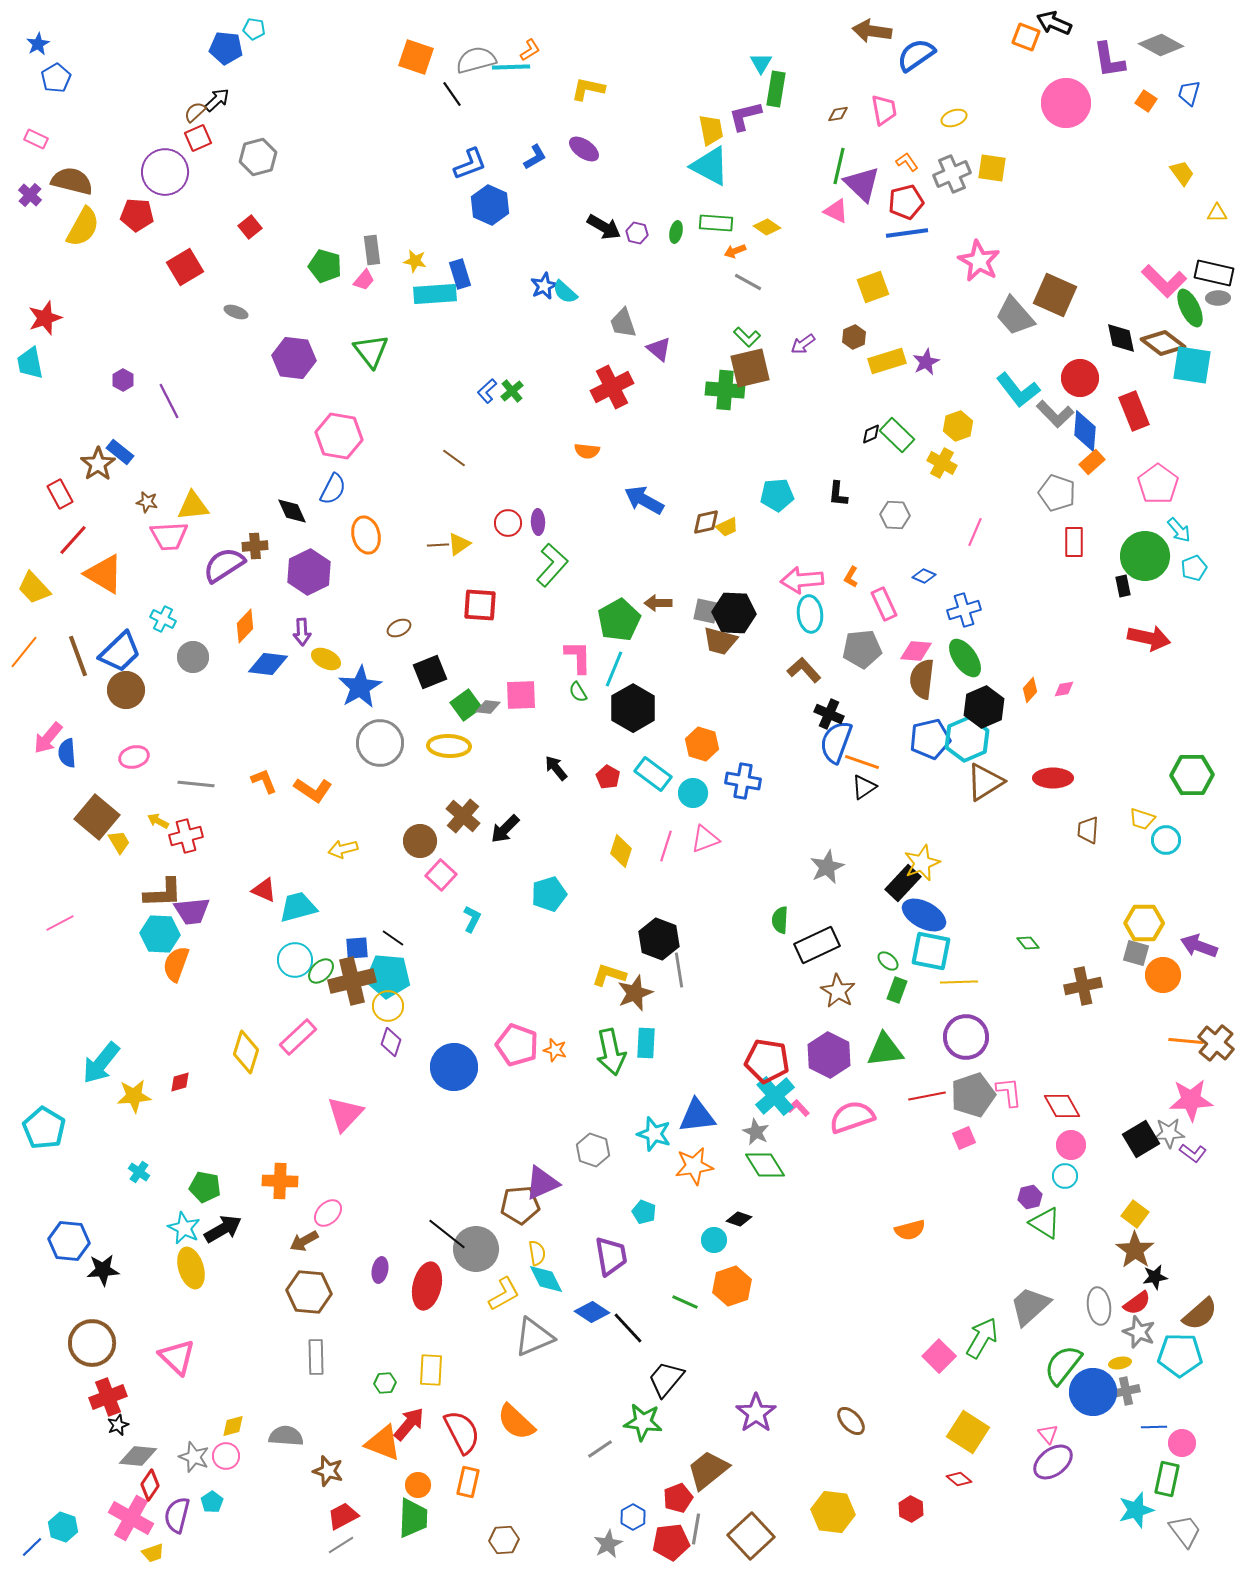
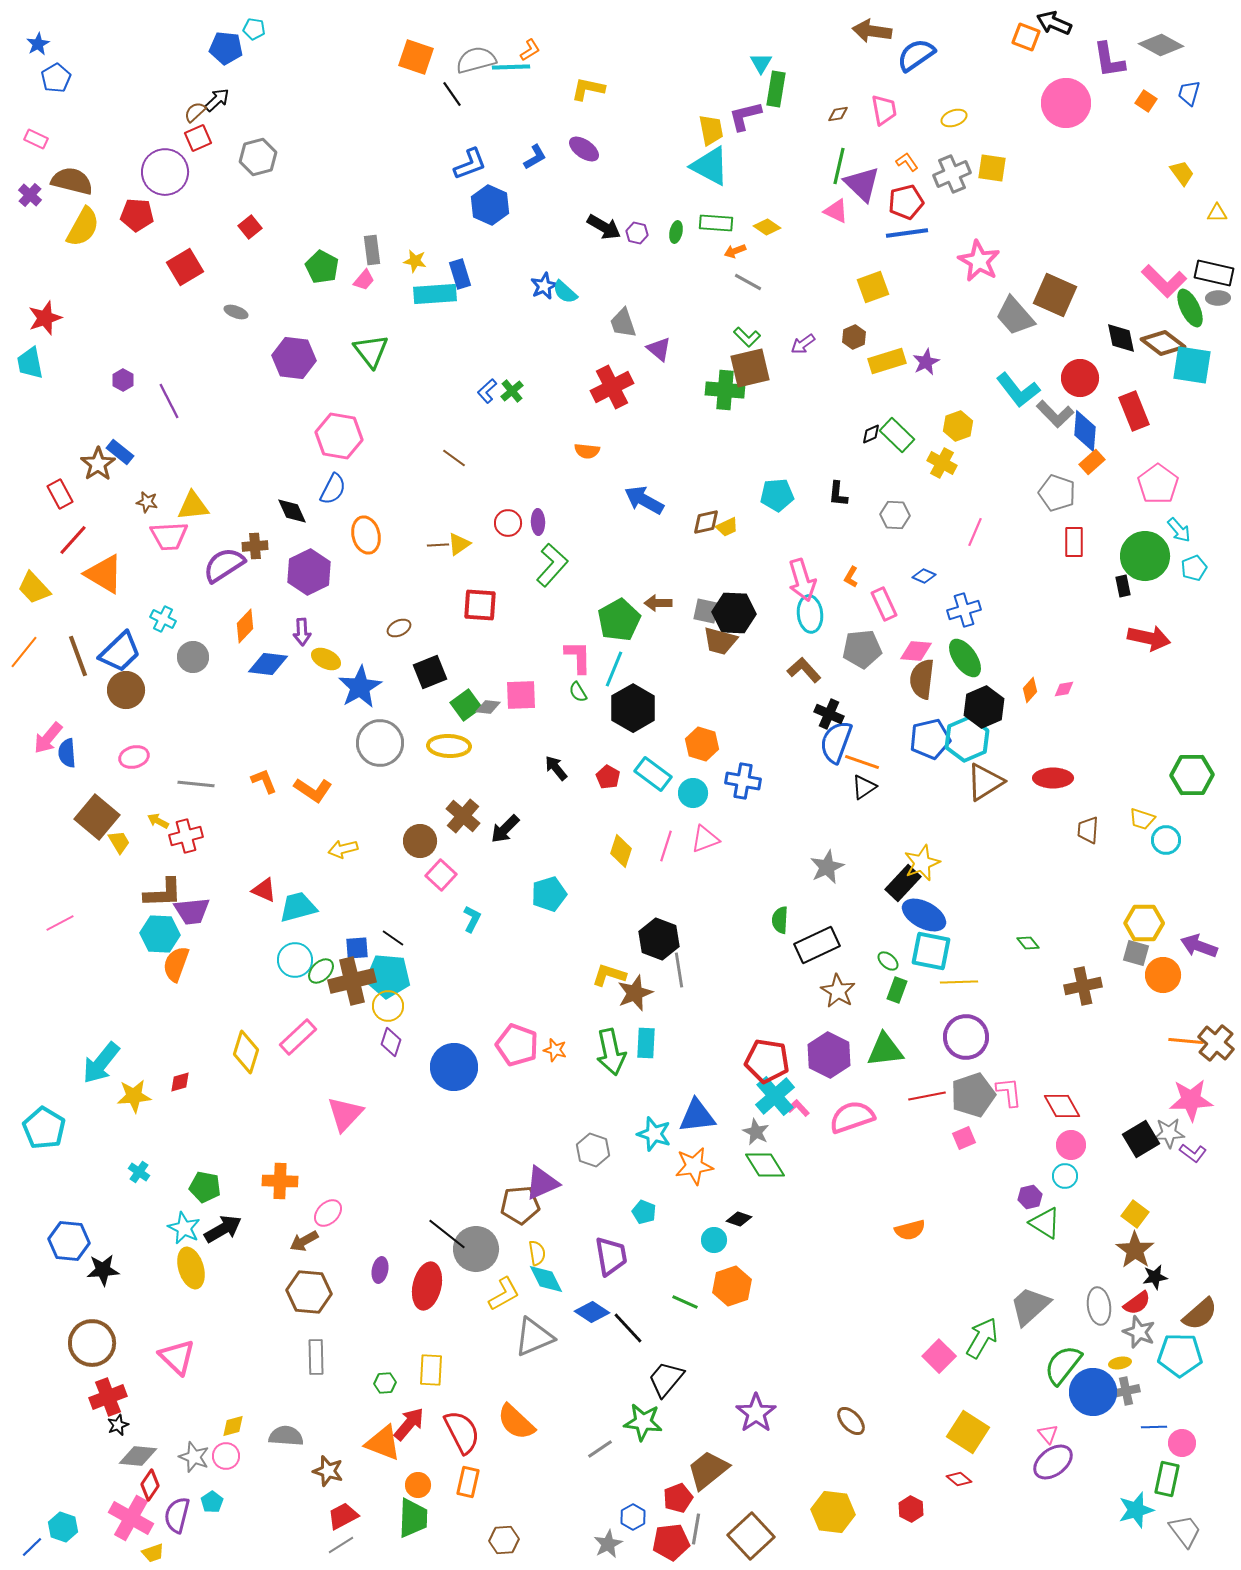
green pentagon at (325, 266): moved 3 px left, 1 px down; rotated 12 degrees clockwise
pink arrow at (802, 580): rotated 102 degrees counterclockwise
